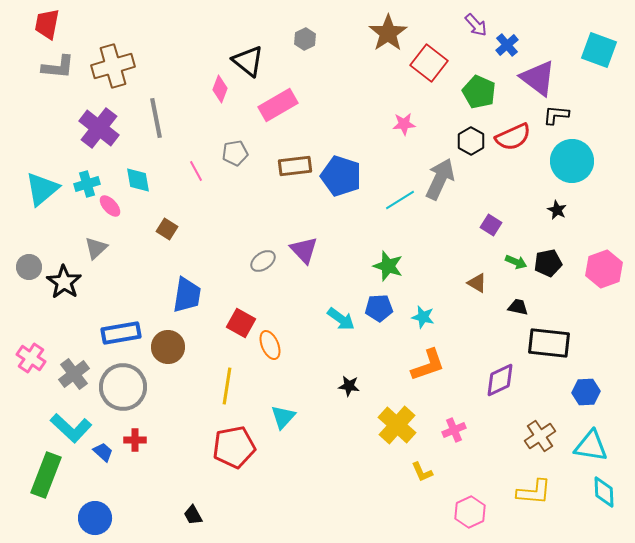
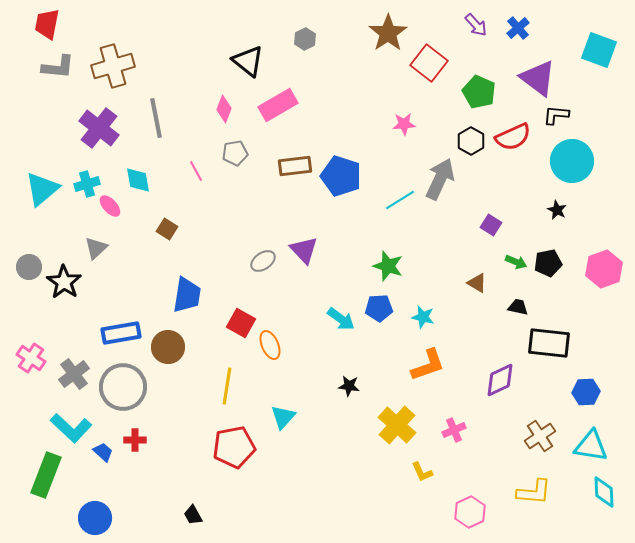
blue cross at (507, 45): moved 11 px right, 17 px up
pink diamond at (220, 89): moved 4 px right, 20 px down
